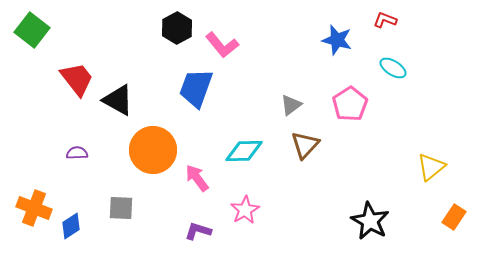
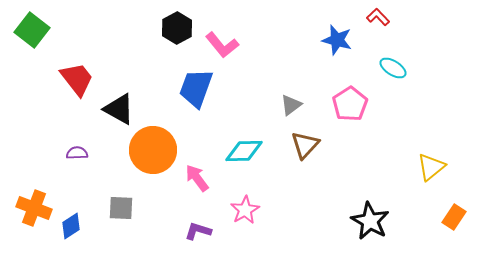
red L-shape: moved 7 px left, 3 px up; rotated 25 degrees clockwise
black triangle: moved 1 px right, 9 px down
